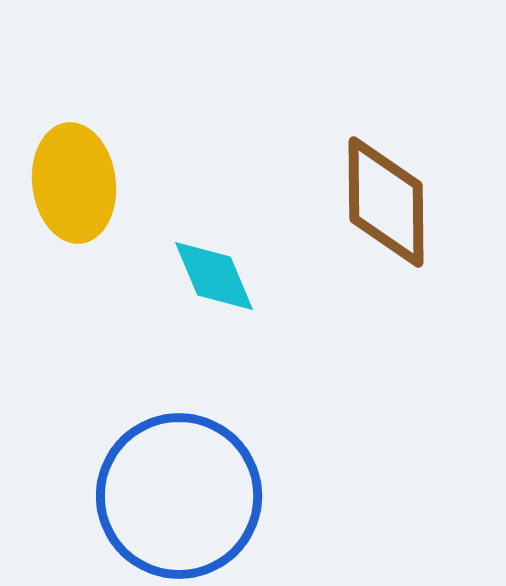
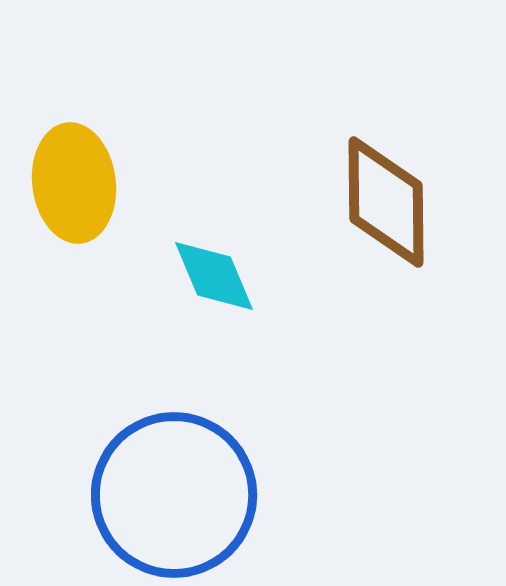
blue circle: moved 5 px left, 1 px up
